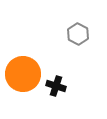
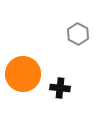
black cross: moved 4 px right, 2 px down; rotated 12 degrees counterclockwise
